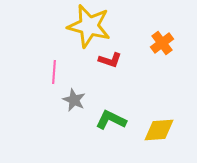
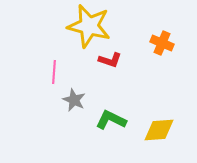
orange cross: rotated 30 degrees counterclockwise
